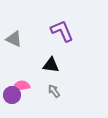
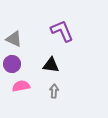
gray arrow: rotated 40 degrees clockwise
purple circle: moved 31 px up
